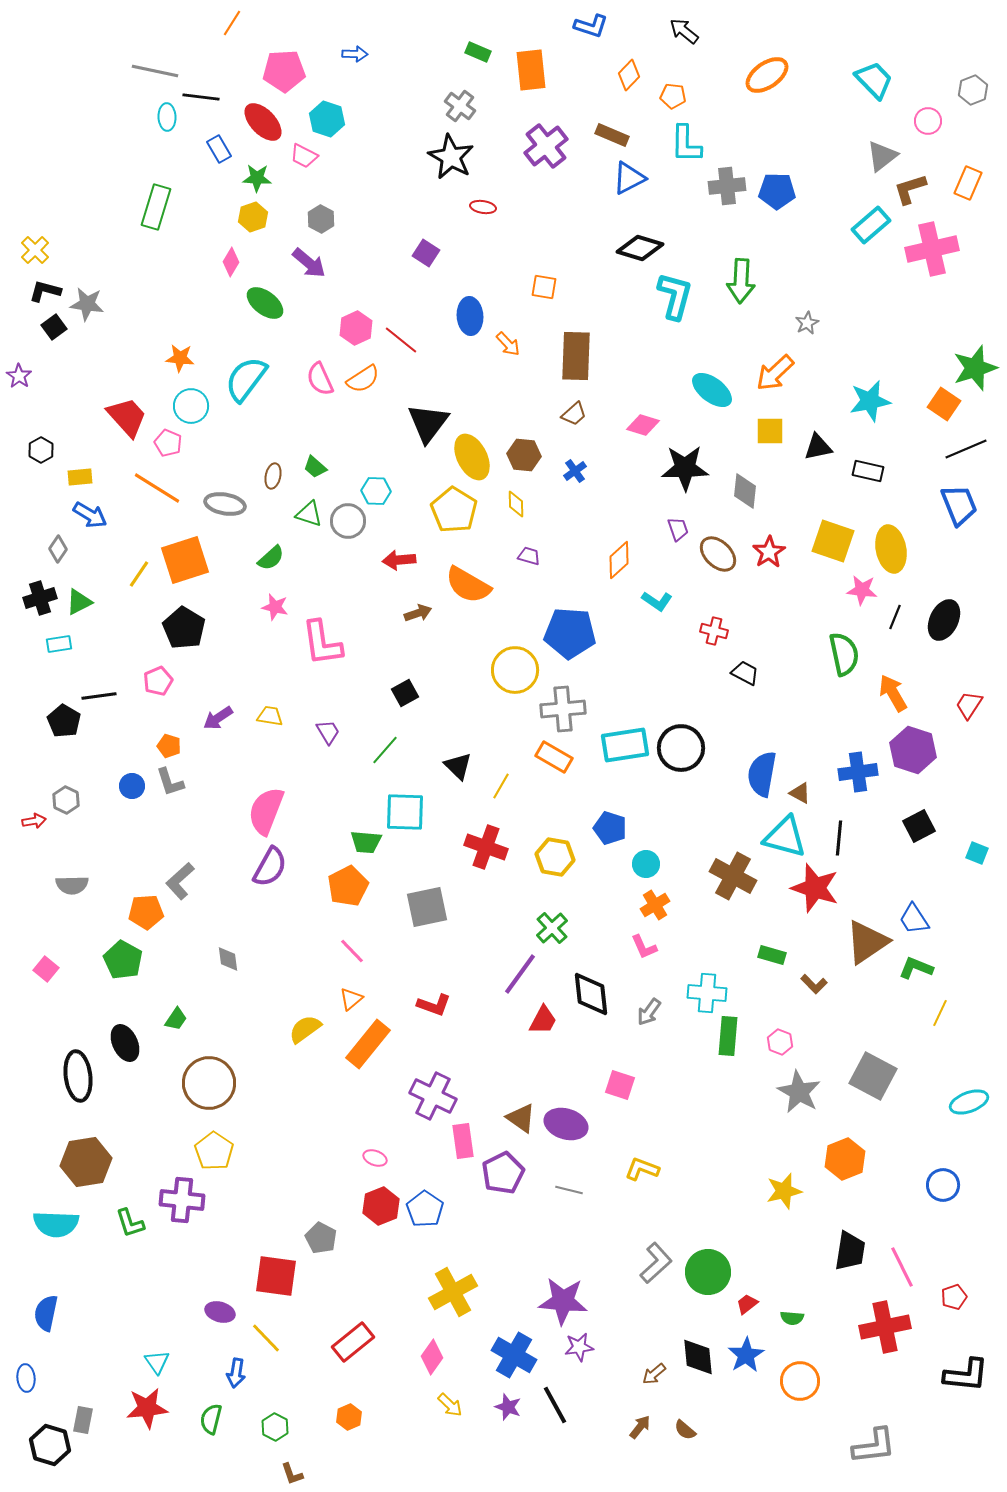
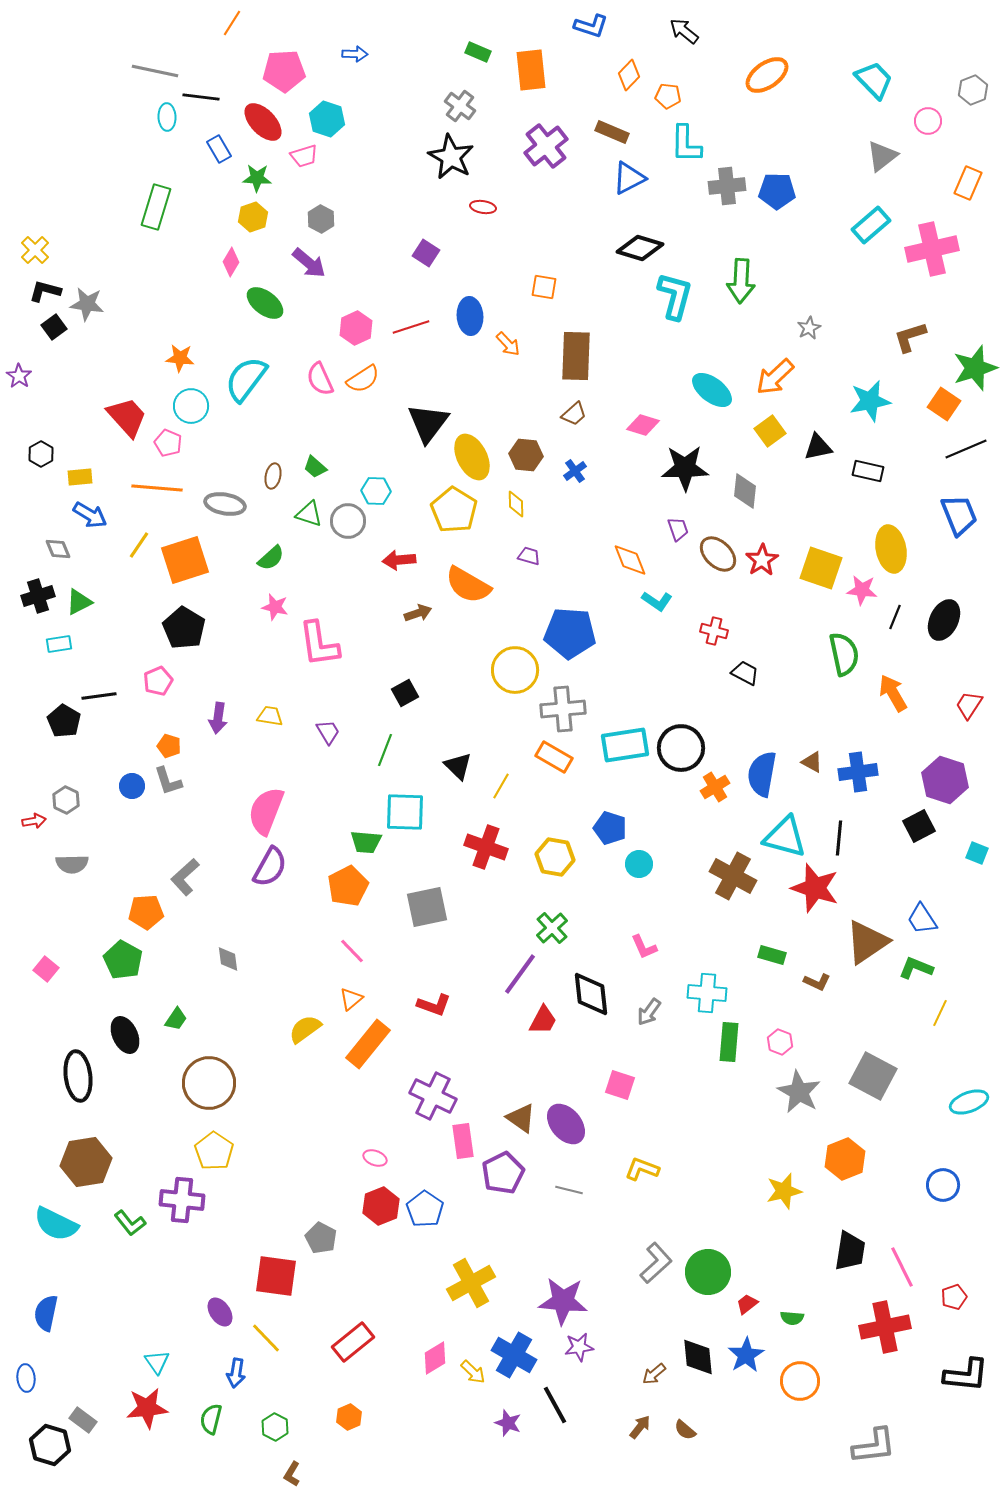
orange pentagon at (673, 96): moved 5 px left
brown rectangle at (612, 135): moved 3 px up
pink trapezoid at (304, 156): rotated 44 degrees counterclockwise
brown L-shape at (910, 189): moved 148 px down
gray star at (807, 323): moved 2 px right, 5 px down
red line at (401, 340): moved 10 px right, 13 px up; rotated 57 degrees counterclockwise
orange arrow at (775, 373): moved 4 px down
yellow square at (770, 431): rotated 36 degrees counterclockwise
black hexagon at (41, 450): moved 4 px down
brown hexagon at (524, 455): moved 2 px right
orange line at (157, 488): rotated 27 degrees counterclockwise
blue trapezoid at (959, 505): moved 10 px down
yellow square at (833, 541): moved 12 px left, 27 px down
gray diamond at (58, 549): rotated 56 degrees counterclockwise
red star at (769, 552): moved 7 px left, 8 px down
orange diamond at (619, 560): moved 11 px right; rotated 69 degrees counterclockwise
yellow line at (139, 574): moved 29 px up
black cross at (40, 598): moved 2 px left, 2 px up
pink L-shape at (322, 643): moved 3 px left, 1 px down
purple arrow at (218, 718): rotated 48 degrees counterclockwise
green line at (385, 750): rotated 20 degrees counterclockwise
purple hexagon at (913, 750): moved 32 px right, 30 px down
gray L-shape at (170, 782): moved 2 px left, 1 px up
brown triangle at (800, 793): moved 12 px right, 31 px up
cyan circle at (646, 864): moved 7 px left
gray L-shape at (180, 881): moved 5 px right, 4 px up
gray semicircle at (72, 885): moved 21 px up
orange cross at (655, 905): moved 60 px right, 118 px up
blue trapezoid at (914, 919): moved 8 px right
brown L-shape at (814, 984): moved 3 px right, 2 px up; rotated 20 degrees counterclockwise
green rectangle at (728, 1036): moved 1 px right, 6 px down
black ellipse at (125, 1043): moved 8 px up
purple ellipse at (566, 1124): rotated 33 degrees clockwise
green L-shape at (130, 1223): rotated 20 degrees counterclockwise
cyan semicircle at (56, 1224): rotated 24 degrees clockwise
yellow cross at (453, 1292): moved 18 px right, 9 px up
purple ellipse at (220, 1312): rotated 40 degrees clockwise
pink diamond at (432, 1357): moved 3 px right, 1 px down; rotated 24 degrees clockwise
yellow arrow at (450, 1405): moved 23 px right, 33 px up
purple star at (508, 1407): moved 16 px down
gray rectangle at (83, 1420): rotated 64 degrees counterclockwise
brown L-shape at (292, 1474): rotated 50 degrees clockwise
